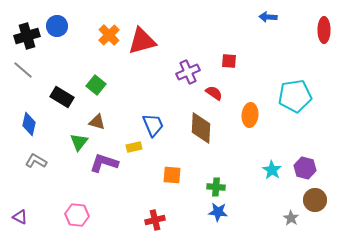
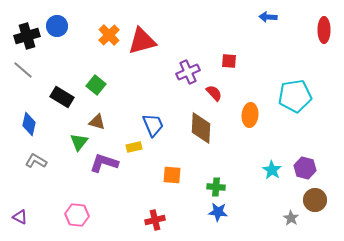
red semicircle: rotated 12 degrees clockwise
